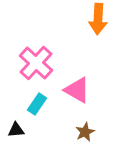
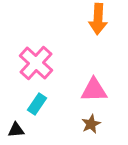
pink triangle: moved 17 px right; rotated 32 degrees counterclockwise
brown star: moved 6 px right, 8 px up
